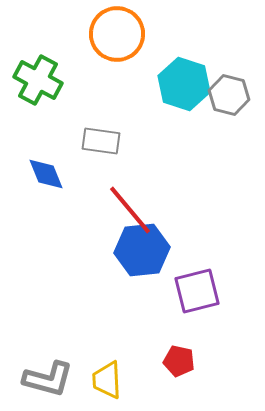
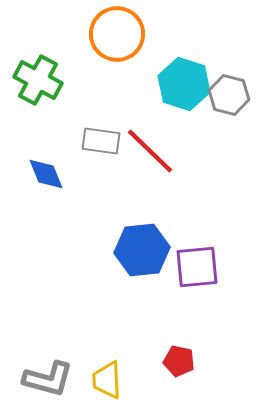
red line: moved 20 px right, 59 px up; rotated 6 degrees counterclockwise
purple square: moved 24 px up; rotated 9 degrees clockwise
